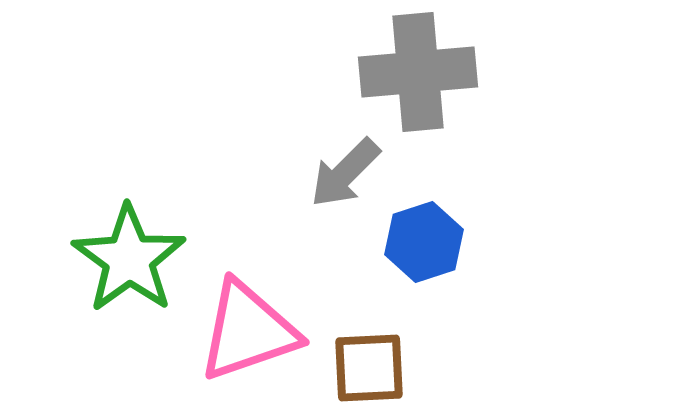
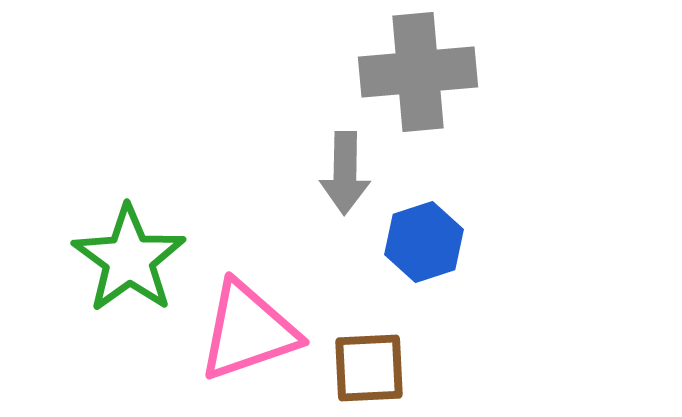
gray arrow: rotated 44 degrees counterclockwise
